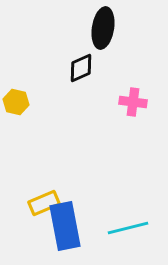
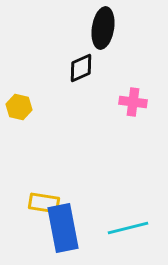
yellow hexagon: moved 3 px right, 5 px down
yellow rectangle: rotated 32 degrees clockwise
blue rectangle: moved 2 px left, 2 px down
